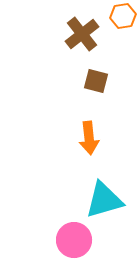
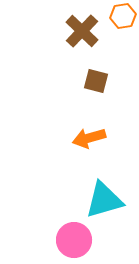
brown cross: moved 3 px up; rotated 8 degrees counterclockwise
orange arrow: rotated 80 degrees clockwise
